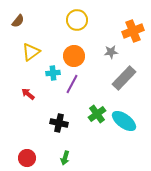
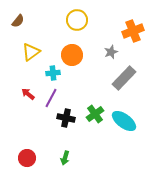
gray star: rotated 16 degrees counterclockwise
orange circle: moved 2 px left, 1 px up
purple line: moved 21 px left, 14 px down
green cross: moved 2 px left
black cross: moved 7 px right, 5 px up
